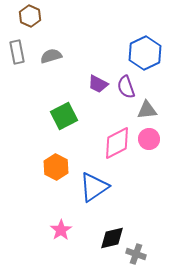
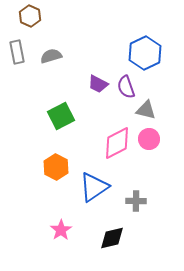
gray triangle: moved 1 px left; rotated 20 degrees clockwise
green square: moved 3 px left
gray cross: moved 53 px up; rotated 18 degrees counterclockwise
